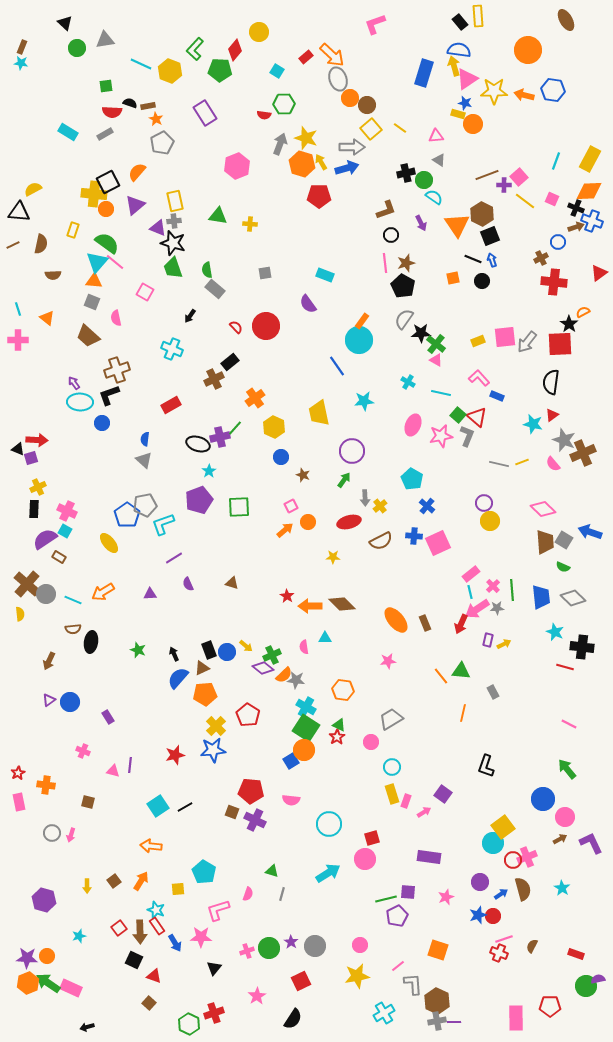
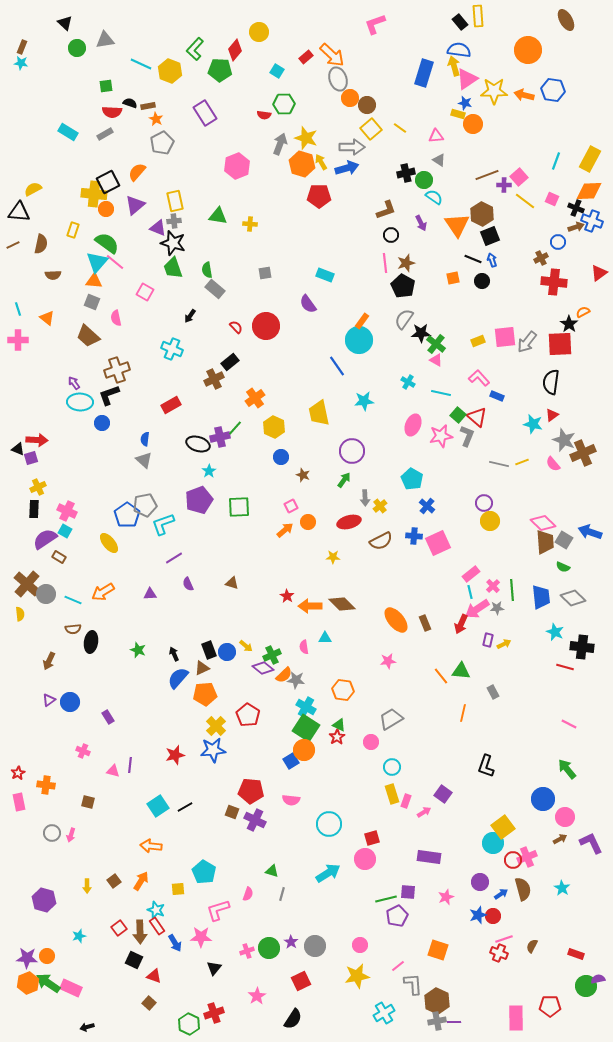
pink diamond at (543, 509): moved 14 px down
